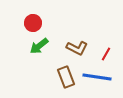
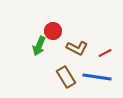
red circle: moved 20 px right, 8 px down
green arrow: rotated 30 degrees counterclockwise
red line: moved 1 px left, 1 px up; rotated 32 degrees clockwise
brown rectangle: rotated 10 degrees counterclockwise
